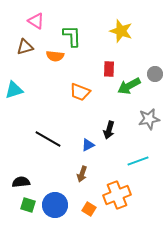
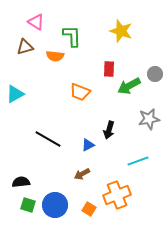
pink triangle: moved 1 px down
cyan triangle: moved 1 px right, 4 px down; rotated 12 degrees counterclockwise
brown arrow: rotated 42 degrees clockwise
